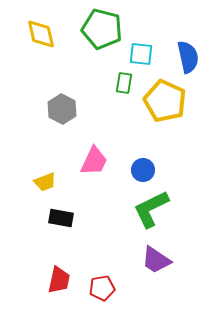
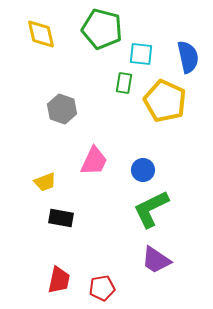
gray hexagon: rotated 8 degrees counterclockwise
